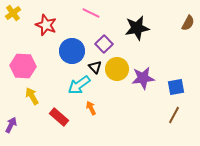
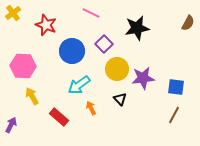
black triangle: moved 25 px right, 32 px down
blue square: rotated 18 degrees clockwise
